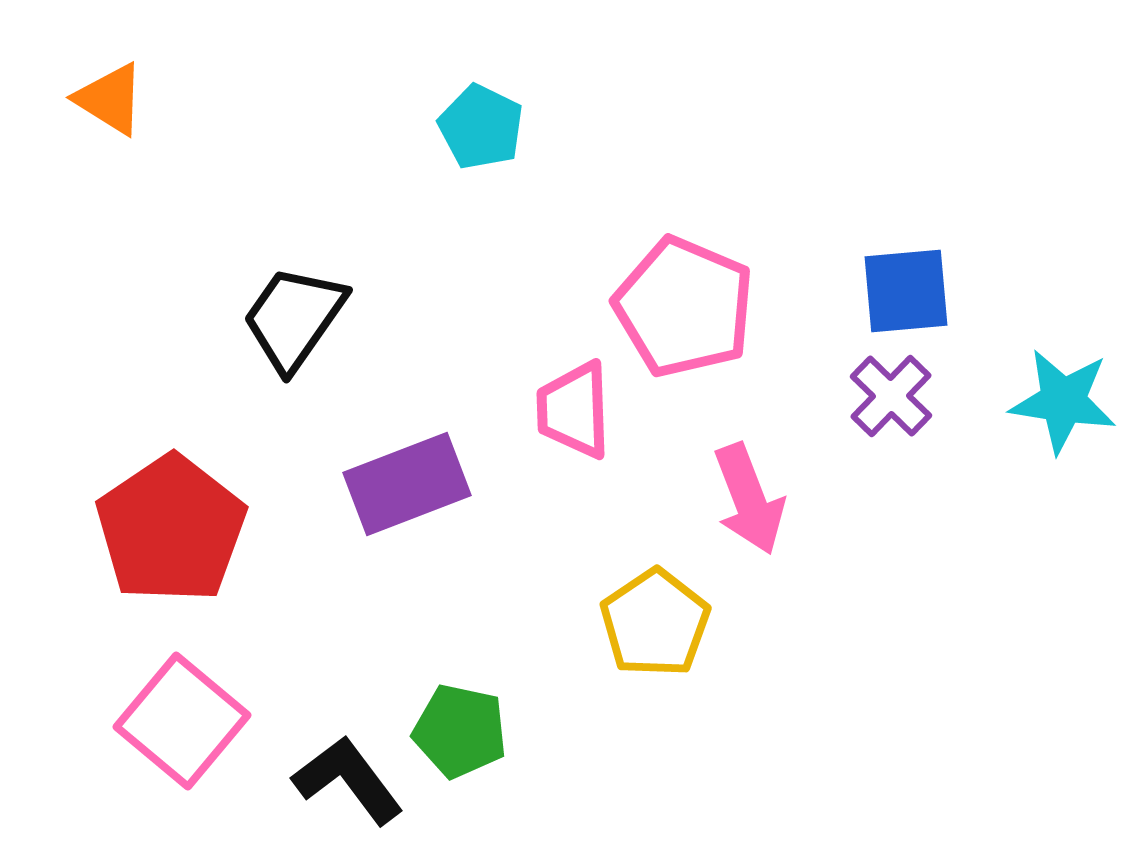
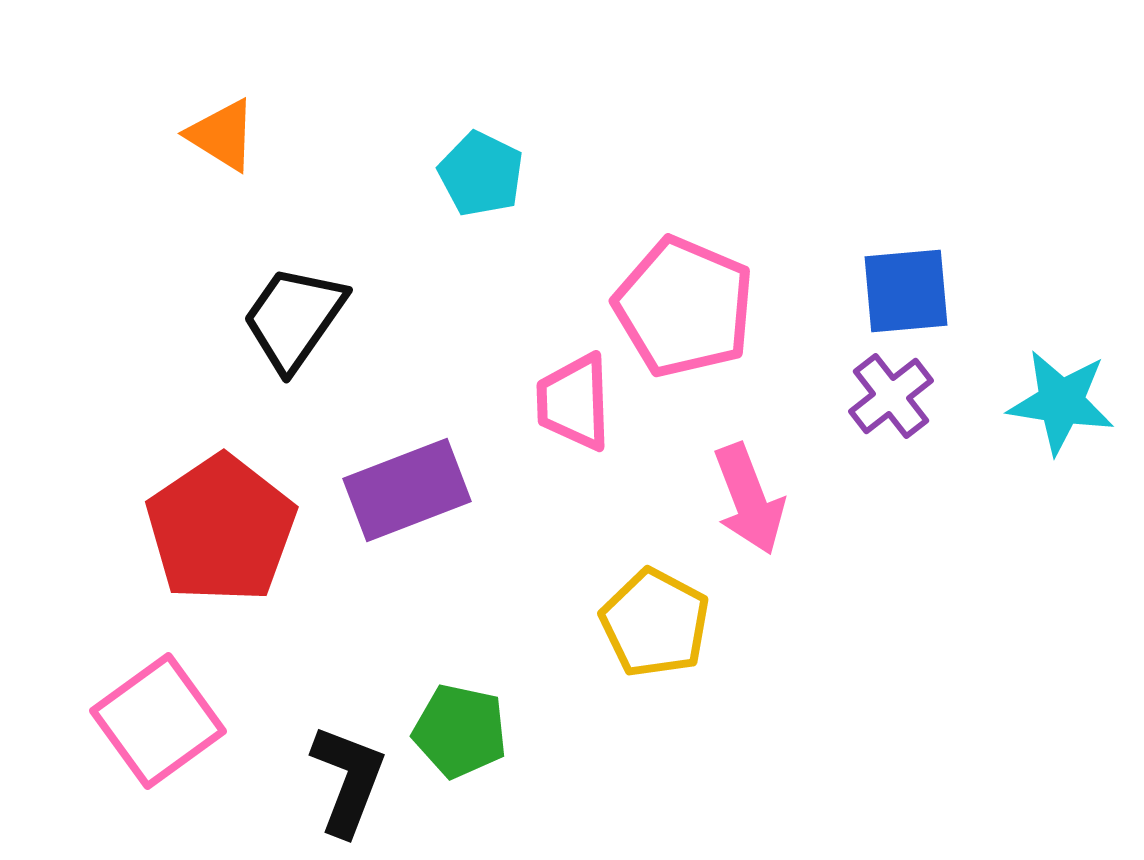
orange triangle: moved 112 px right, 36 px down
cyan pentagon: moved 47 px down
purple cross: rotated 8 degrees clockwise
cyan star: moved 2 px left, 1 px down
pink trapezoid: moved 8 px up
purple rectangle: moved 6 px down
red pentagon: moved 50 px right
yellow pentagon: rotated 10 degrees counterclockwise
pink square: moved 24 px left; rotated 14 degrees clockwise
black L-shape: rotated 58 degrees clockwise
